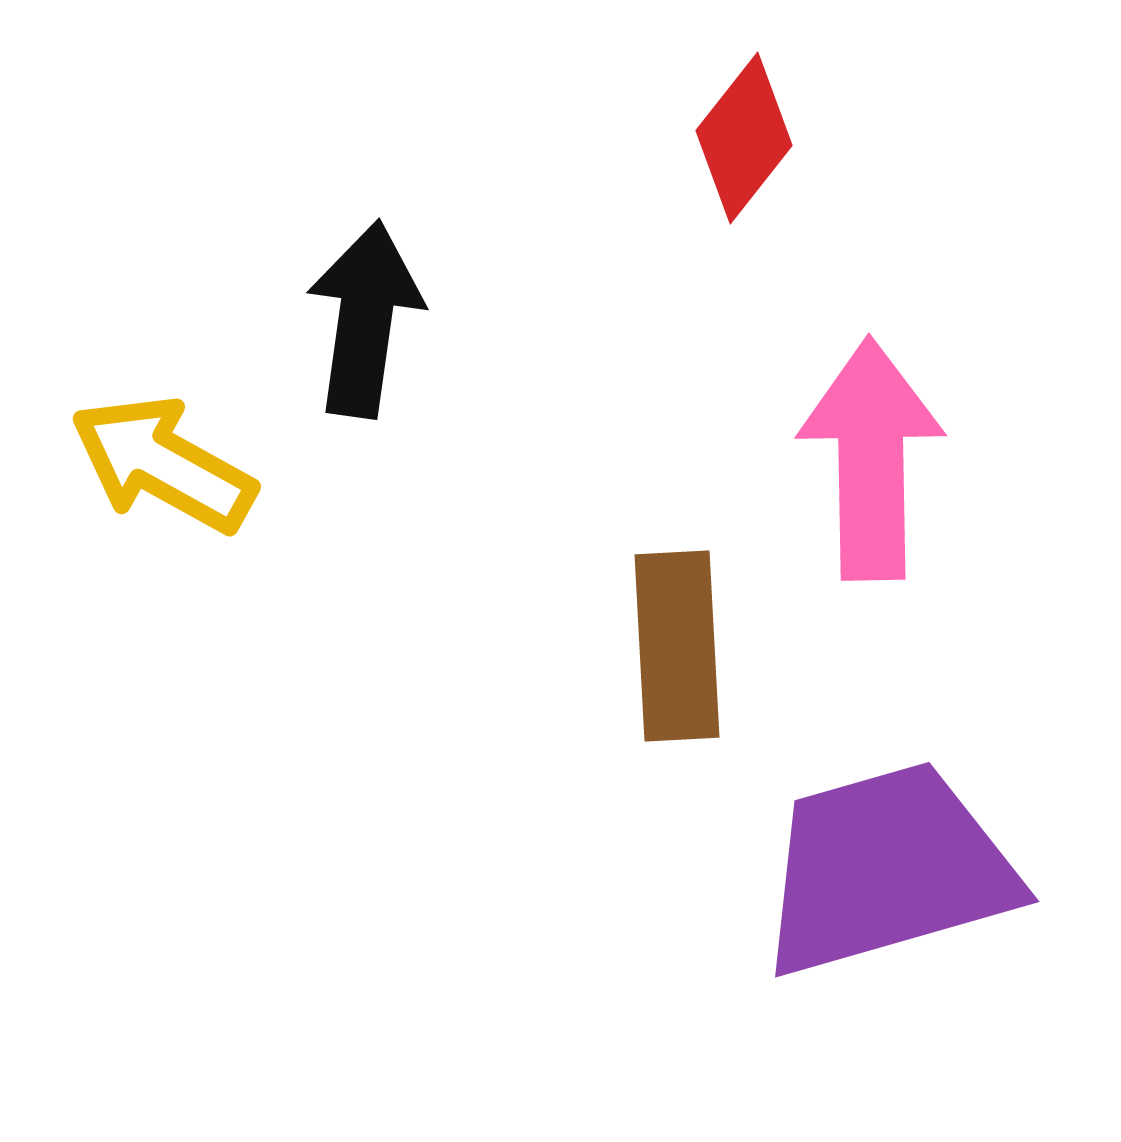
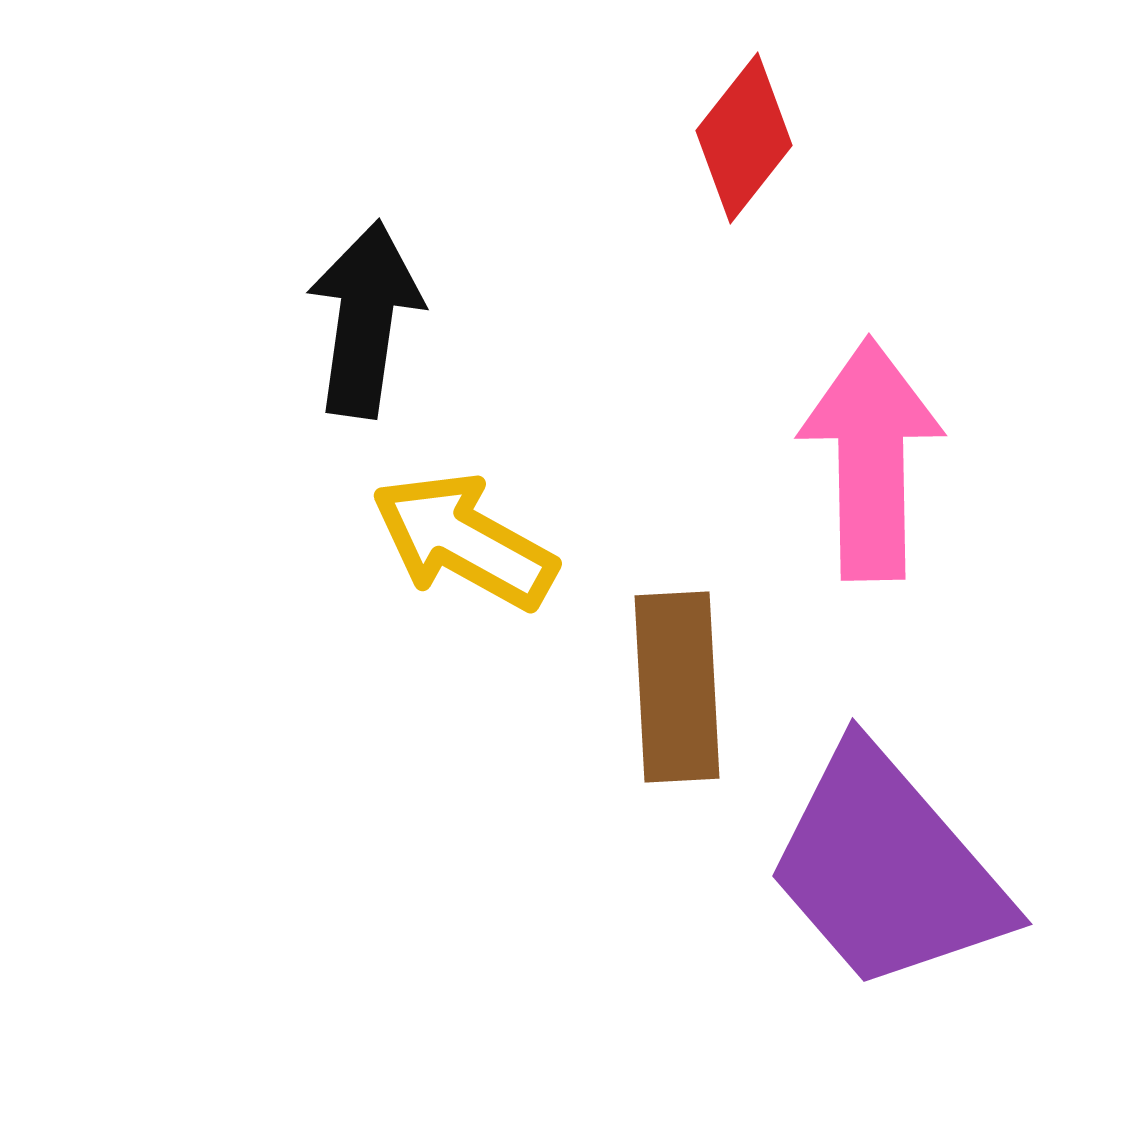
yellow arrow: moved 301 px right, 77 px down
brown rectangle: moved 41 px down
purple trapezoid: rotated 115 degrees counterclockwise
